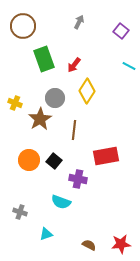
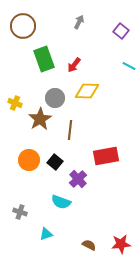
yellow diamond: rotated 60 degrees clockwise
brown line: moved 4 px left
black square: moved 1 px right, 1 px down
purple cross: rotated 36 degrees clockwise
